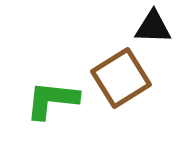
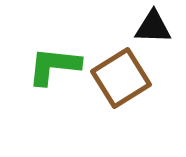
green L-shape: moved 2 px right, 34 px up
